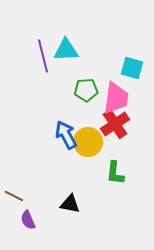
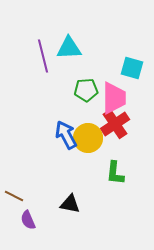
cyan triangle: moved 3 px right, 2 px up
pink trapezoid: moved 2 px left; rotated 8 degrees counterclockwise
yellow circle: moved 4 px up
